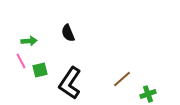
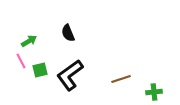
green arrow: rotated 28 degrees counterclockwise
brown line: moved 1 px left; rotated 24 degrees clockwise
black L-shape: moved 8 px up; rotated 20 degrees clockwise
green cross: moved 6 px right, 2 px up; rotated 14 degrees clockwise
